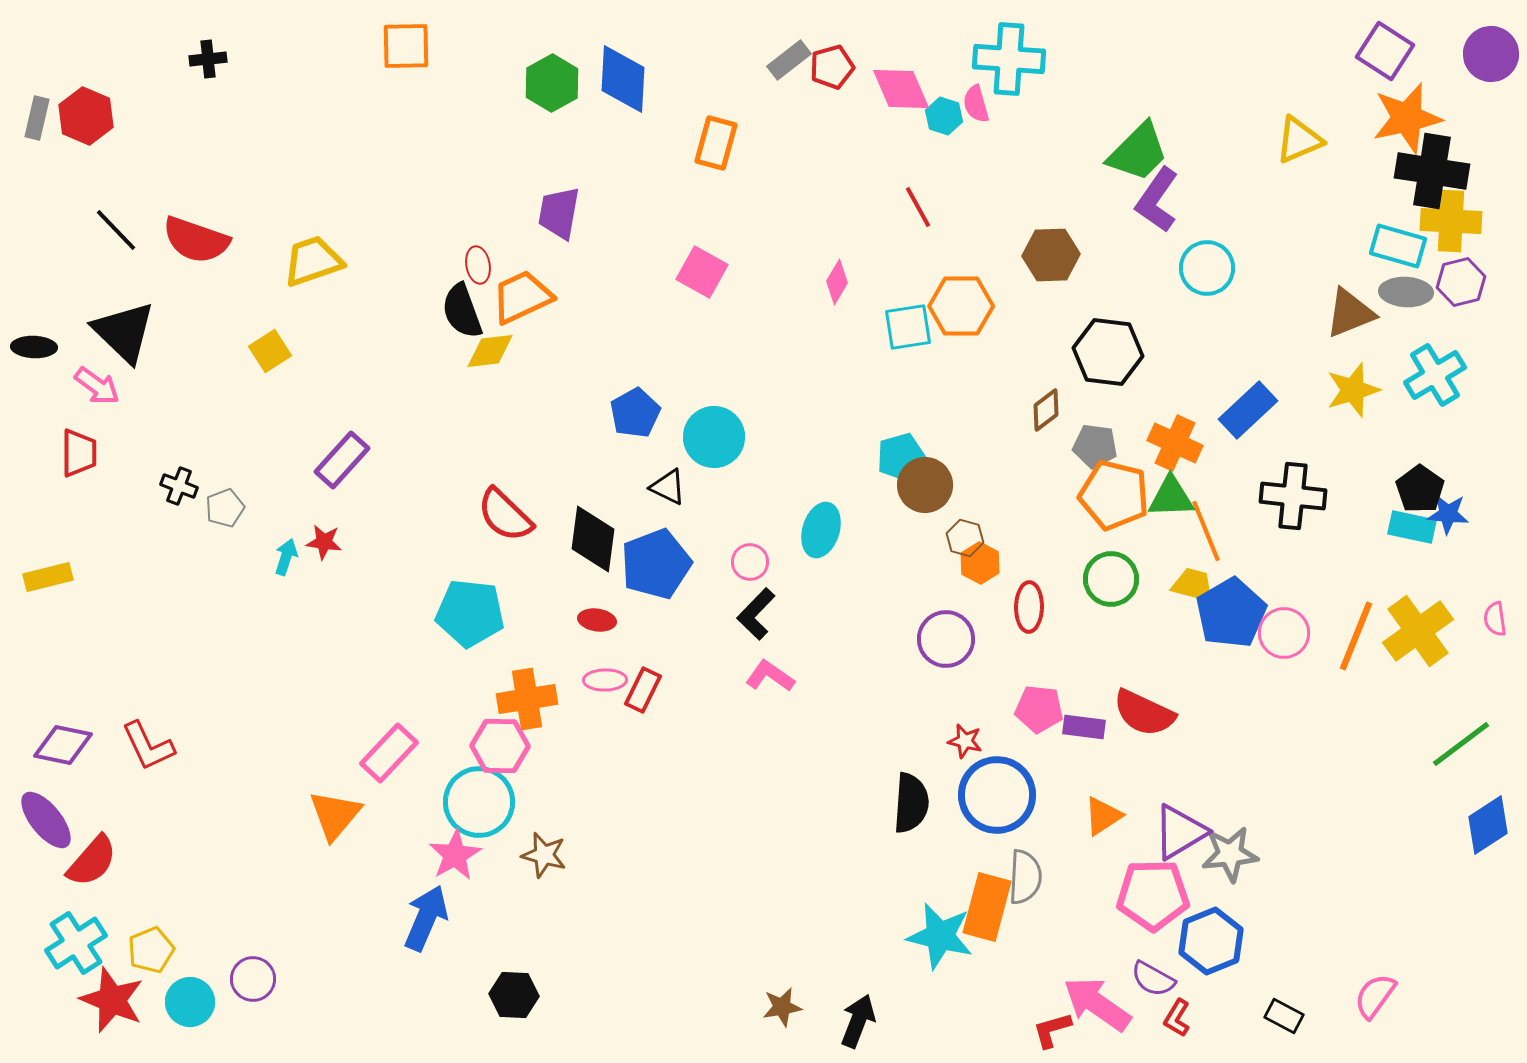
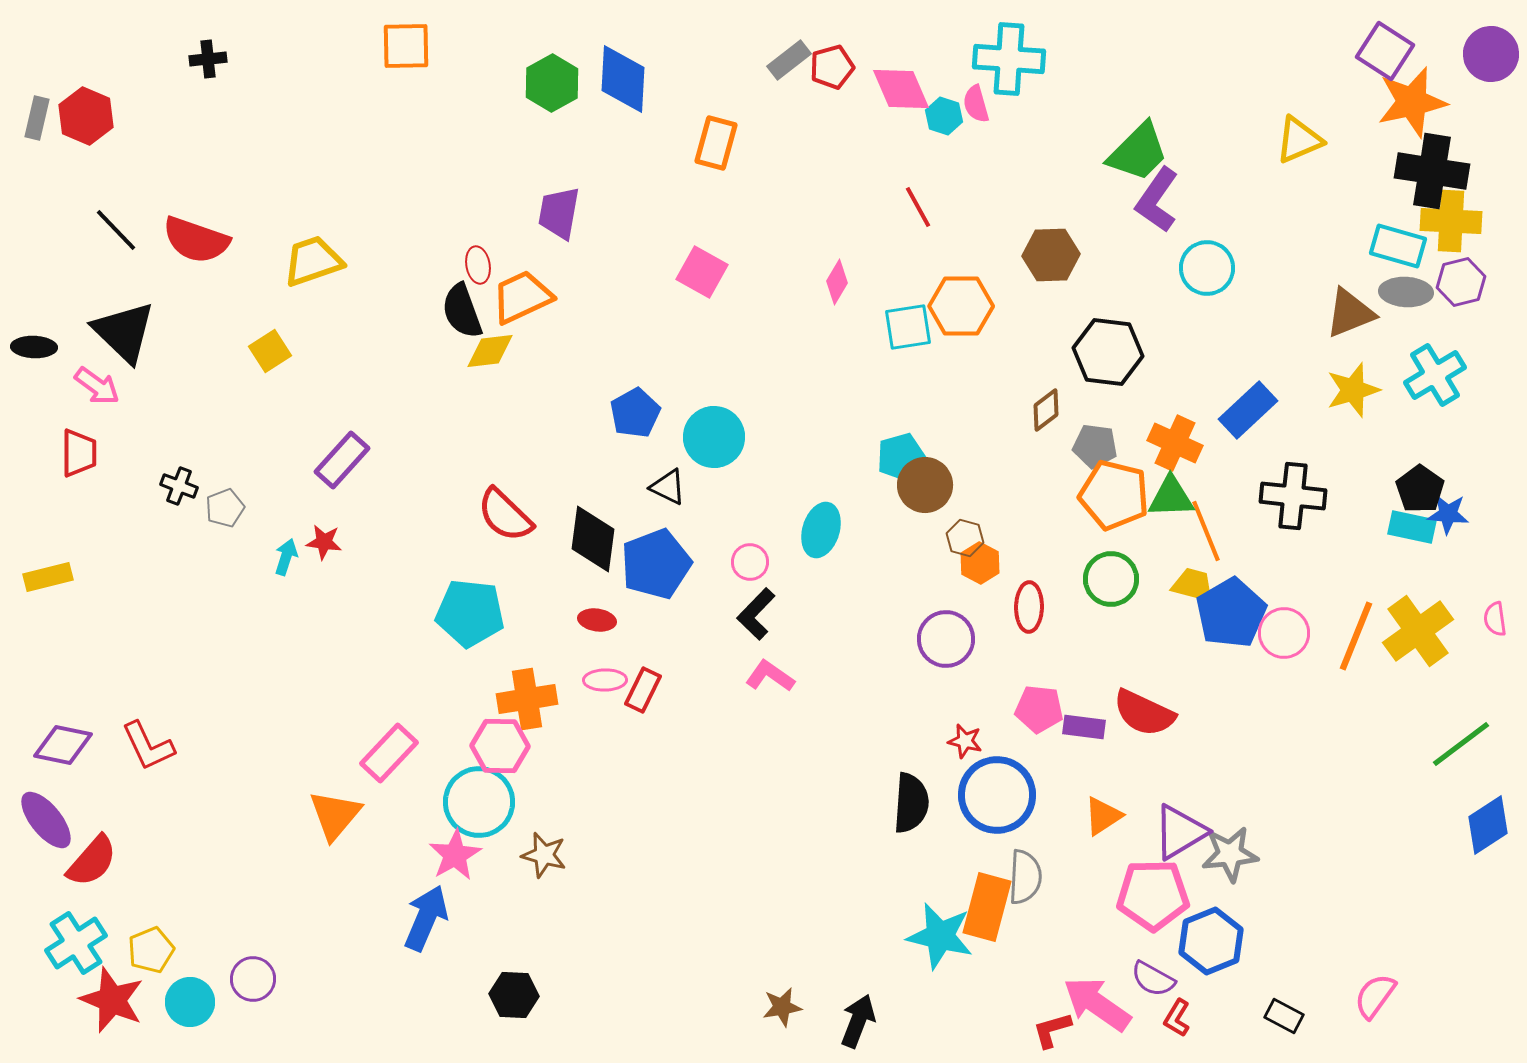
orange star at (1407, 118): moved 5 px right, 16 px up
